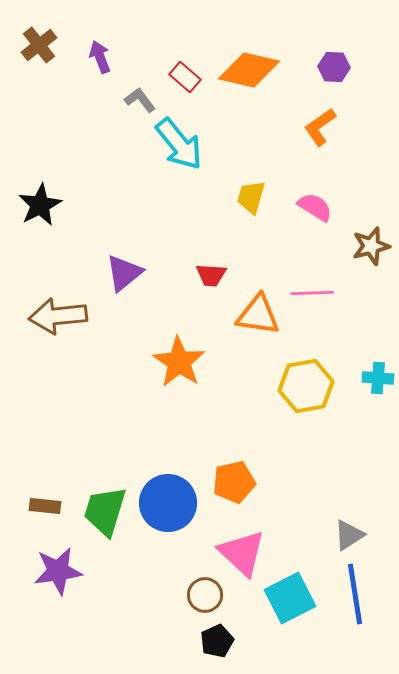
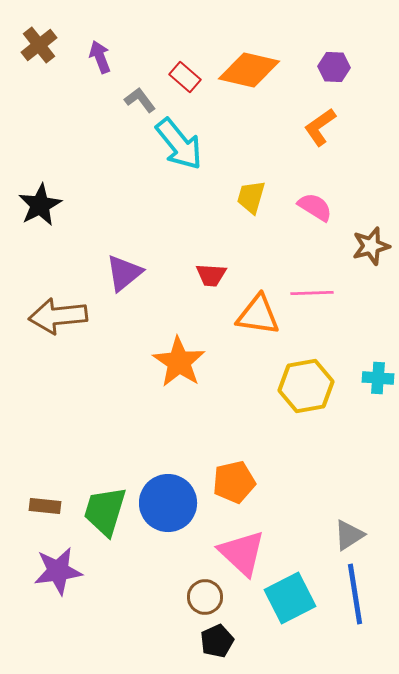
brown circle: moved 2 px down
